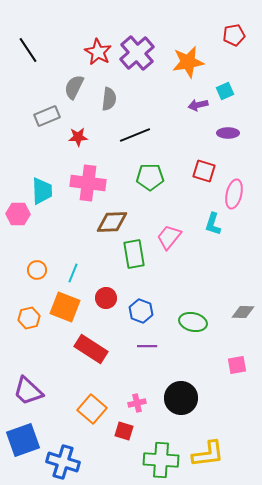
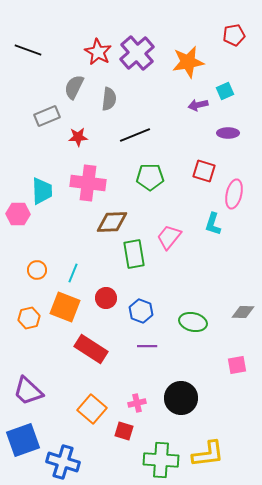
black line at (28, 50): rotated 36 degrees counterclockwise
